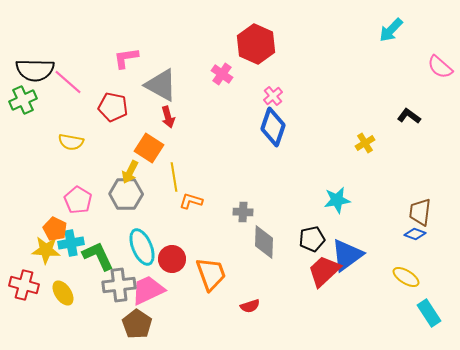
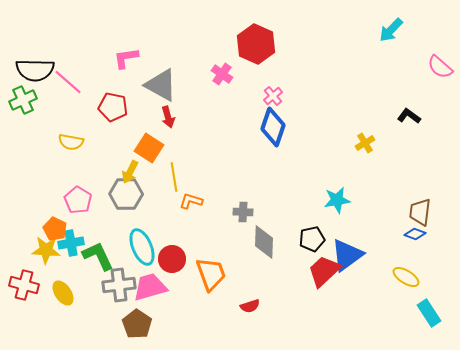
pink trapezoid at (148, 290): moved 2 px right, 3 px up; rotated 9 degrees clockwise
